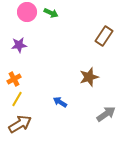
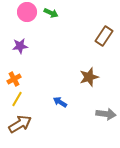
purple star: moved 1 px right, 1 px down
gray arrow: rotated 42 degrees clockwise
